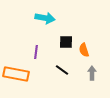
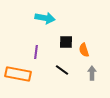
orange rectangle: moved 2 px right
